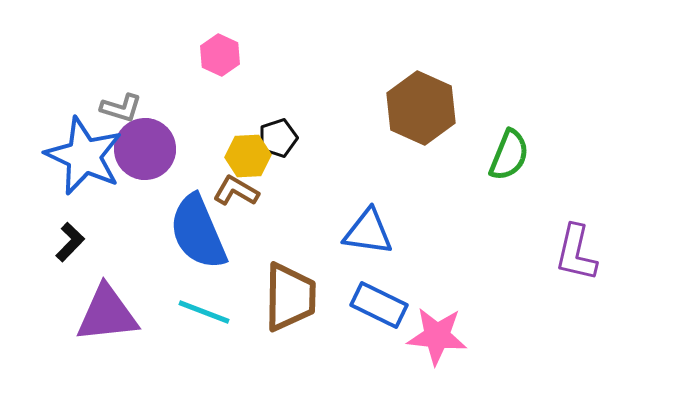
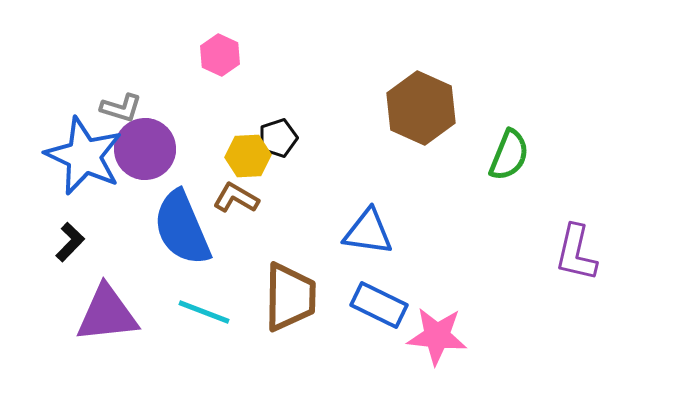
brown L-shape: moved 7 px down
blue semicircle: moved 16 px left, 4 px up
